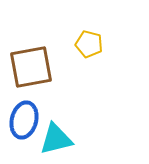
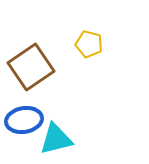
brown square: rotated 24 degrees counterclockwise
blue ellipse: rotated 66 degrees clockwise
